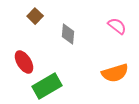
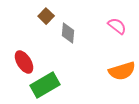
brown square: moved 11 px right
gray diamond: moved 1 px up
orange semicircle: moved 7 px right, 2 px up
green rectangle: moved 2 px left, 1 px up
